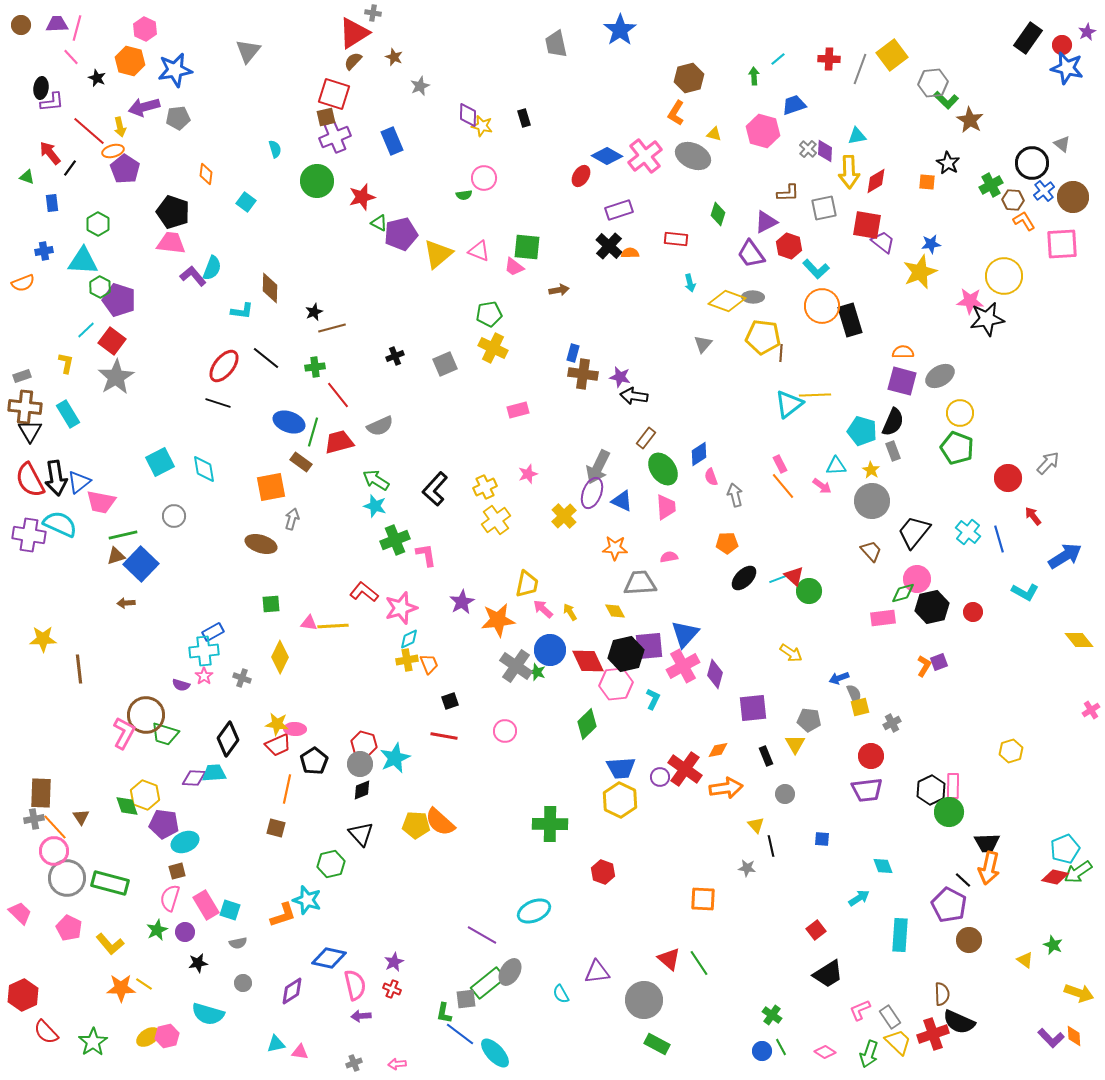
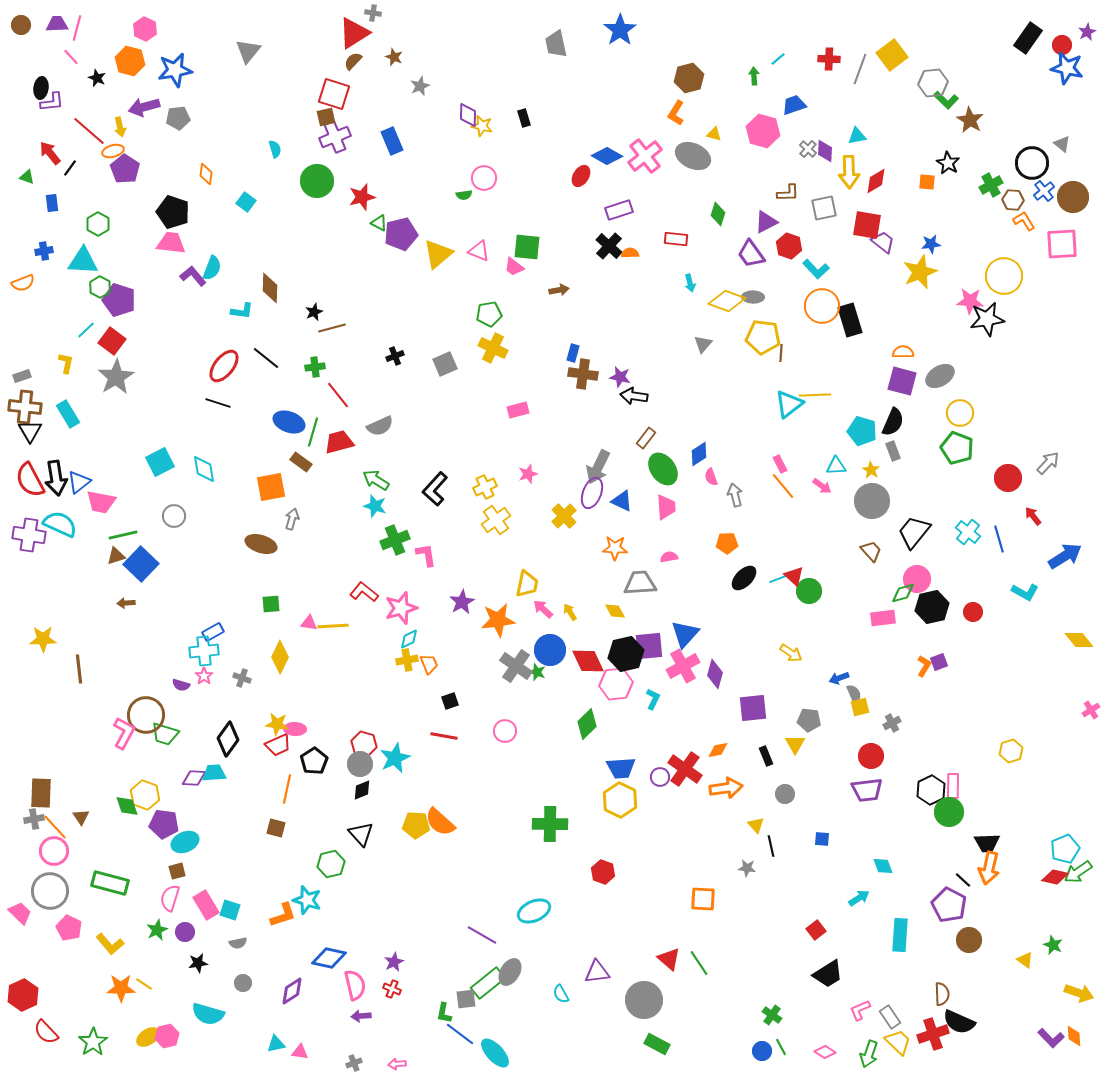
gray circle at (67, 878): moved 17 px left, 13 px down
